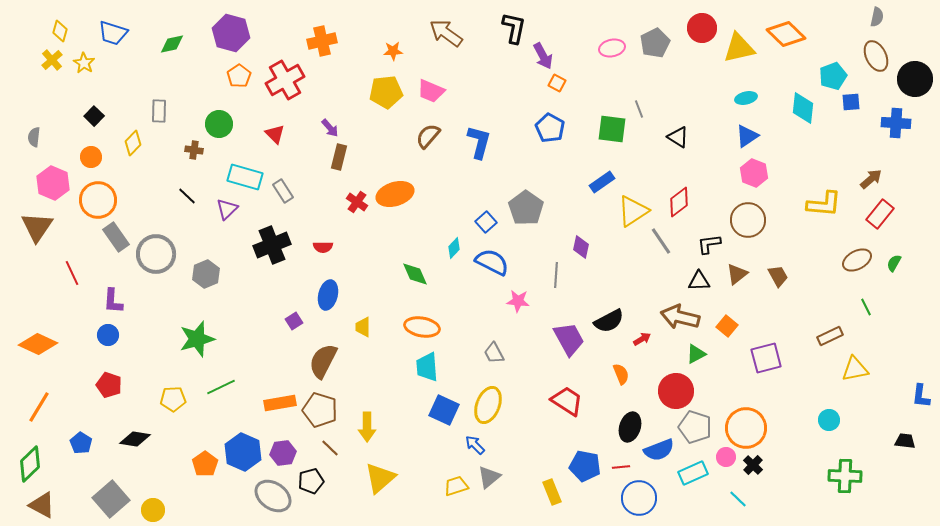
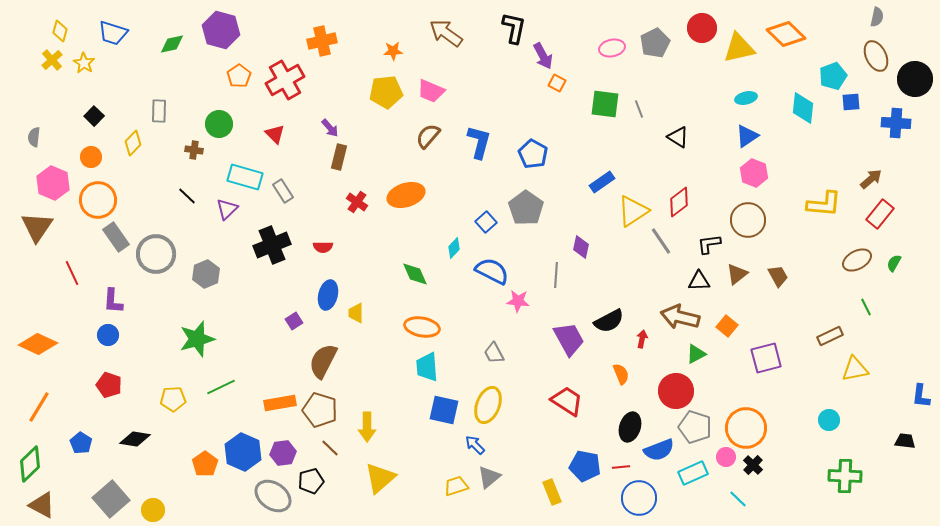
purple hexagon at (231, 33): moved 10 px left, 3 px up
blue pentagon at (550, 128): moved 17 px left, 26 px down
green square at (612, 129): moved 7 px left, 25 px up
orange ellipse at (395, 194): moved 11 px right, 1 px down
blue semicircle at (492, 262): moved 9 px down
yellow trapezoid at (363, 327): moved 7 px left, 14 px up
red arrow at (642, 339): rotated 48 degrees counterclockwise
blue square at (444, 410): rotated 12 degrees counterclockwise
